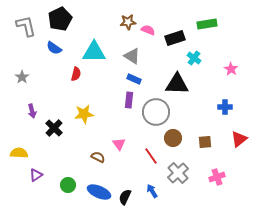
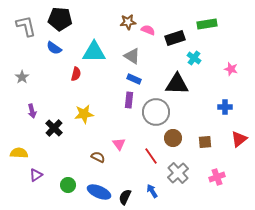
black pentagon: rotated 30 degrees clockwise
pink star: rotated 16 degrees counterclockwise
